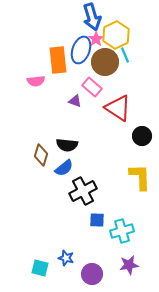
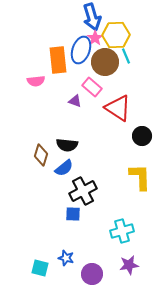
yellow hexagon: rotated 24 degrees clockwise
pink star: moved 1 px left, 1 px up
cyan line: moved 1 px right, 1 px down
blue square: moved 24 px left, 6 px up
